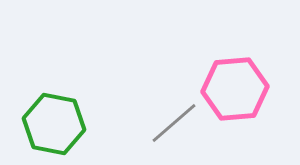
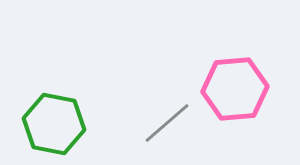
gray line: moved 7 px left
